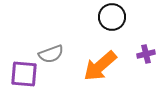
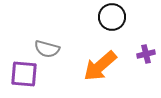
gray semicircle: moved 4 px left, 5 px up; rotated 35 degrees clockwise
